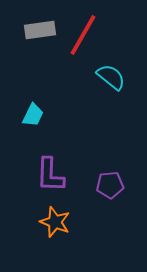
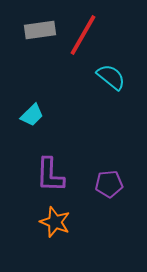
cyan trapezoid: moved 1 px left; rotated 20 degrees clockwise
purple pentagon: moved 1 px left, 1 px up
